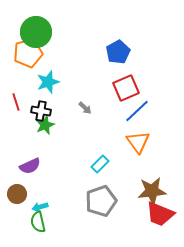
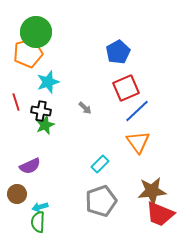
green semicircle: rotated 15 degrees clockwise
